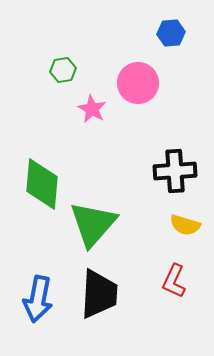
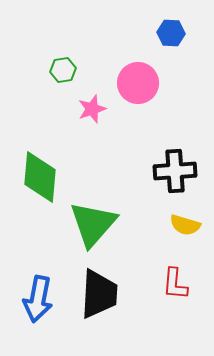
blue hexagon: rotated 8 degrees clockwise
pink star: rotated 24 degrees clockwise
green diamond: moved 2 px left, 7 px up
red L-shape: moved 1 px right, 3 px down; rotated 20 degrees counterclockwise
